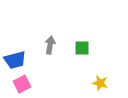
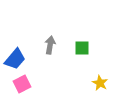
blue trapezoid: moved 1 px up; rotated 35 degrees counterclockwise
yellow star: rotated 14 degrees clockwise
